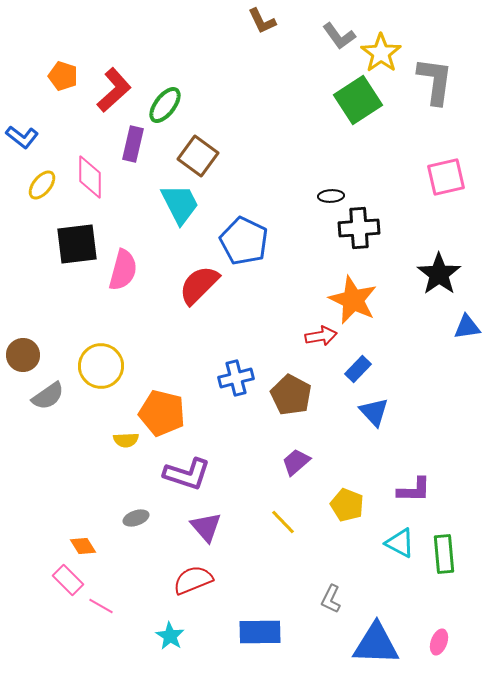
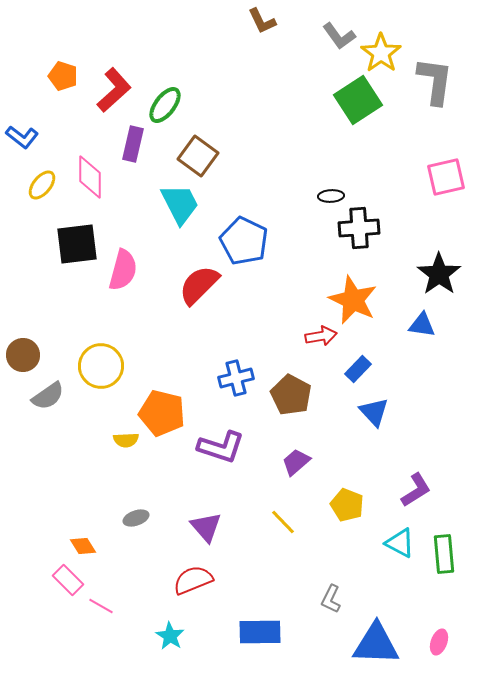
blue triangle at (467, 327): moved 45 px left, 2 px up; rotated 16 degrees clockwise
purple L-shape at (187, 474): moved 34 px right, 27 px up
purple L-shape at (414, 490): moved 2 px right; rotated 33 degrees counterclockwise
